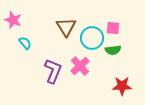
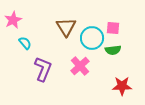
pink star: rotated 24 degrees clockwise
purple L-shape: moved 10 px left, 2 px up
